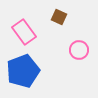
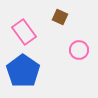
brown square: moved 1 px right
blue pentagon: rotated 16 degrees counterclockwise
